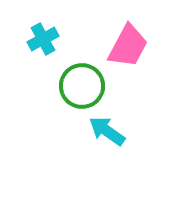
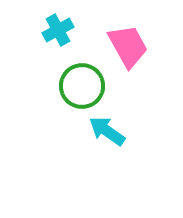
cyan cross: moved 15 px right, 9 px up
pink trapezoid: rotated 57 degrees counterclockwise
